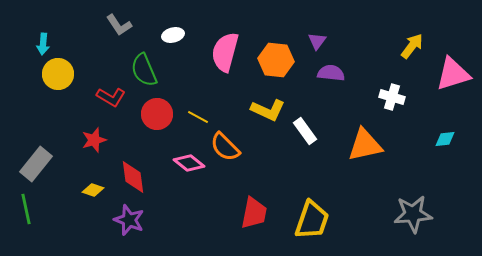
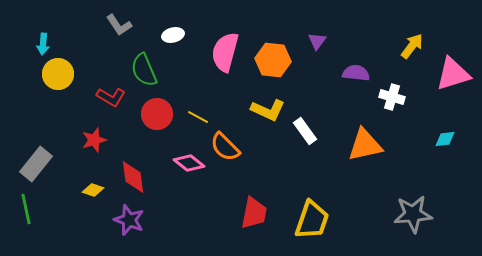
orange hexagon: moved 3 px left
purple semicircle: moved 25 px right
